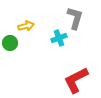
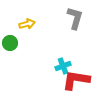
yellow arrow: moved 1 px right, 2 px up
cyan cross: moved 4 px right, 28 px down
red L-shape: rotated 36 degrees clockwise
